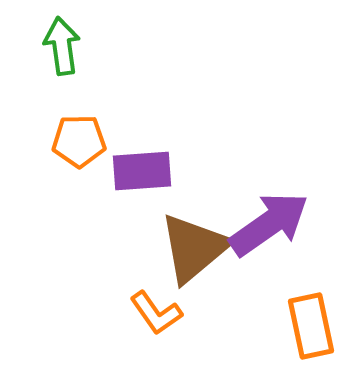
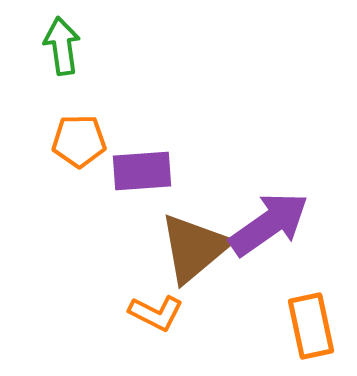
orange L-shape: rotated 28 degrees counterclockwise
